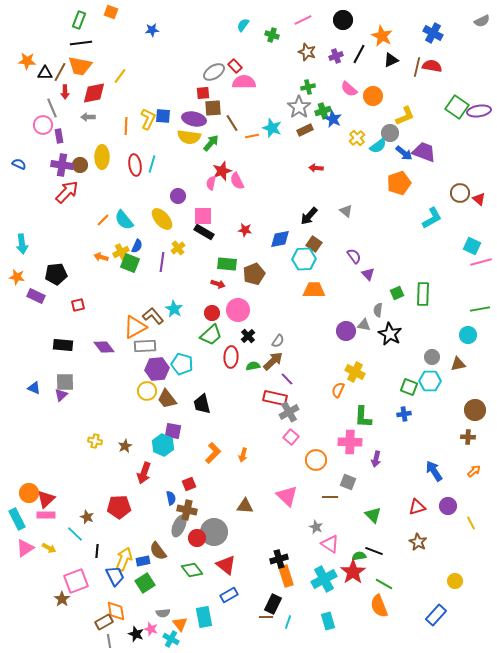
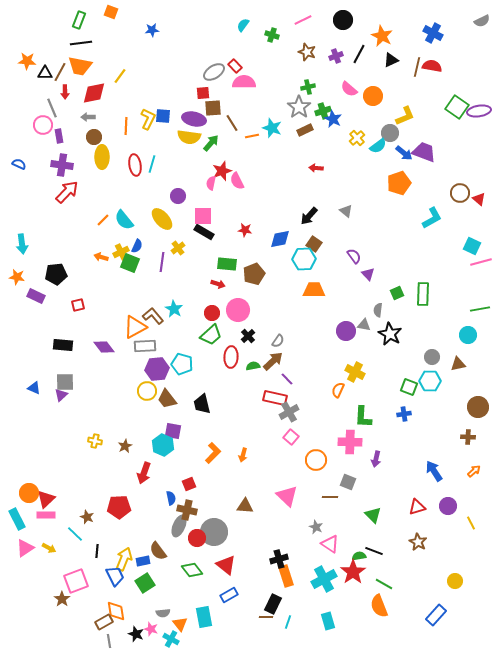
brown circle at (80, 165): moved 14 px right, 28 px up
brown circle at (475, 410): moved 3 px right, 3 px up
